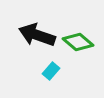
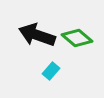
green diamond: moved 1 px left, 4 px up
